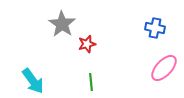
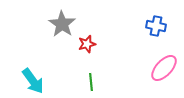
blue cross: moved 1 px right, 2 px up
